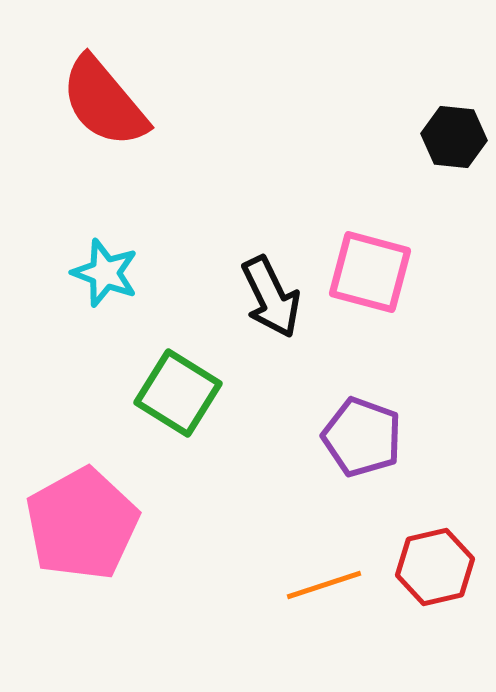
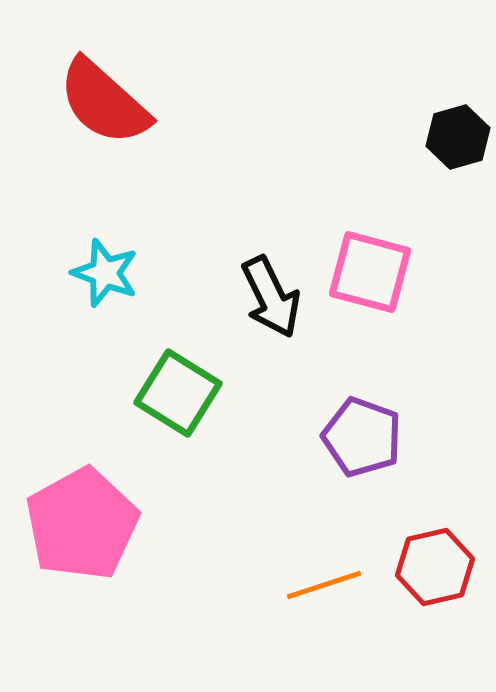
red semicircle: rotated 8 degrees counterclockwise
black hexagon: moved 4 px right; rotated 22 degrees counterclockwise
